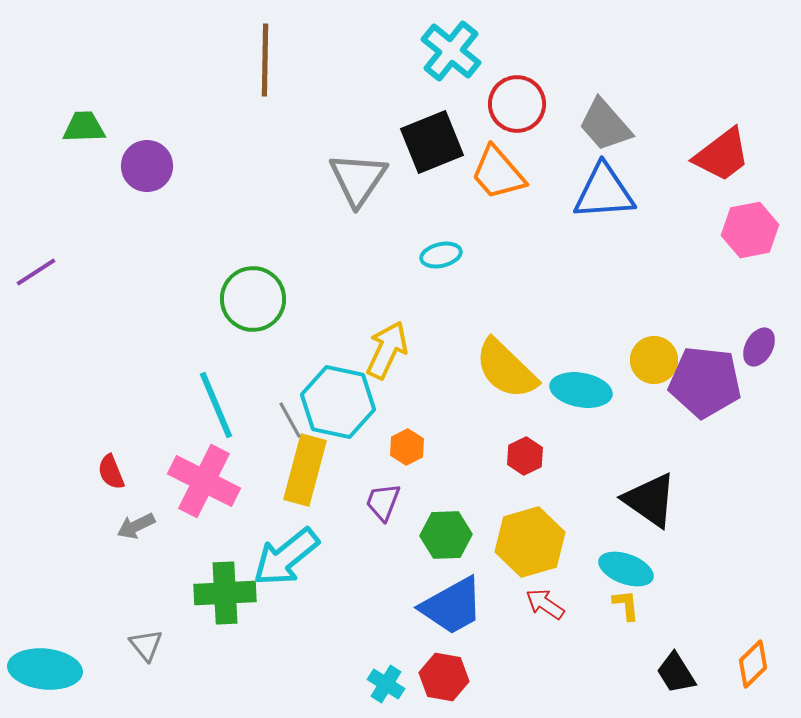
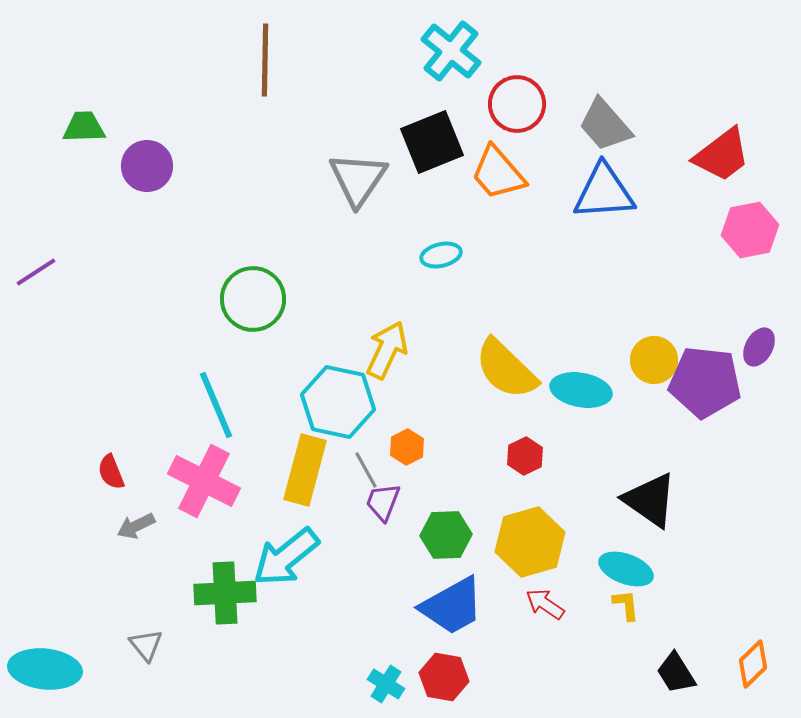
gray line at (290, 420): moved 76 px right, 50 px down
